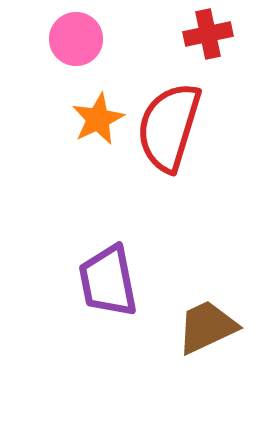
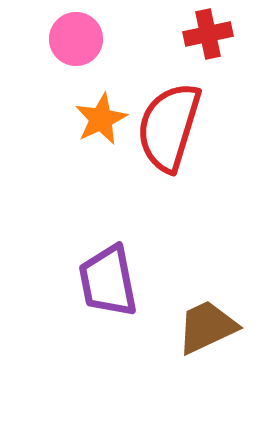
orange star: moved 3 px right
